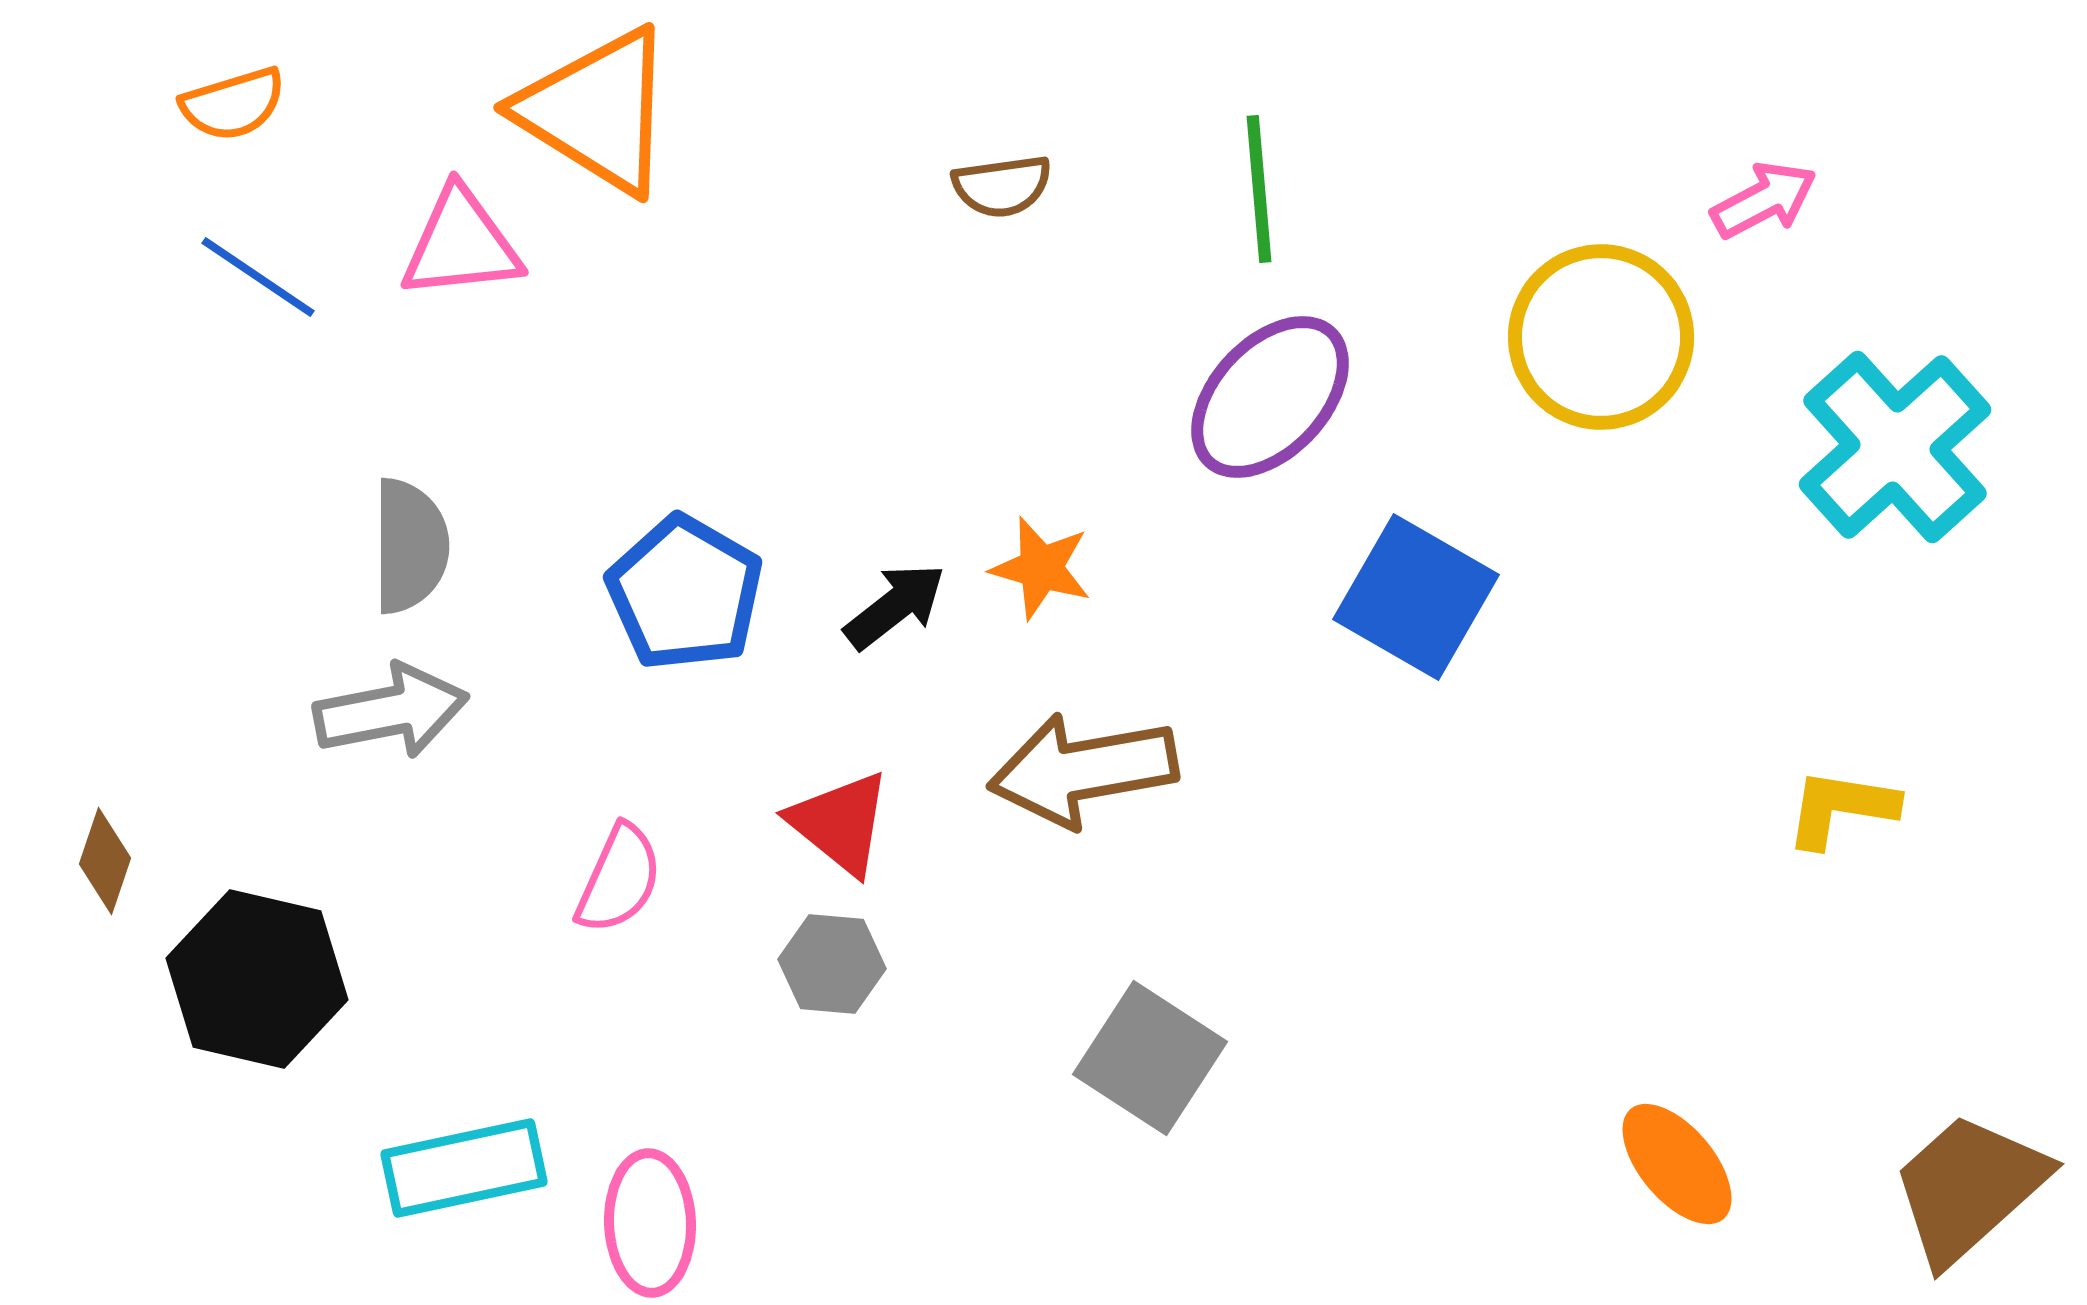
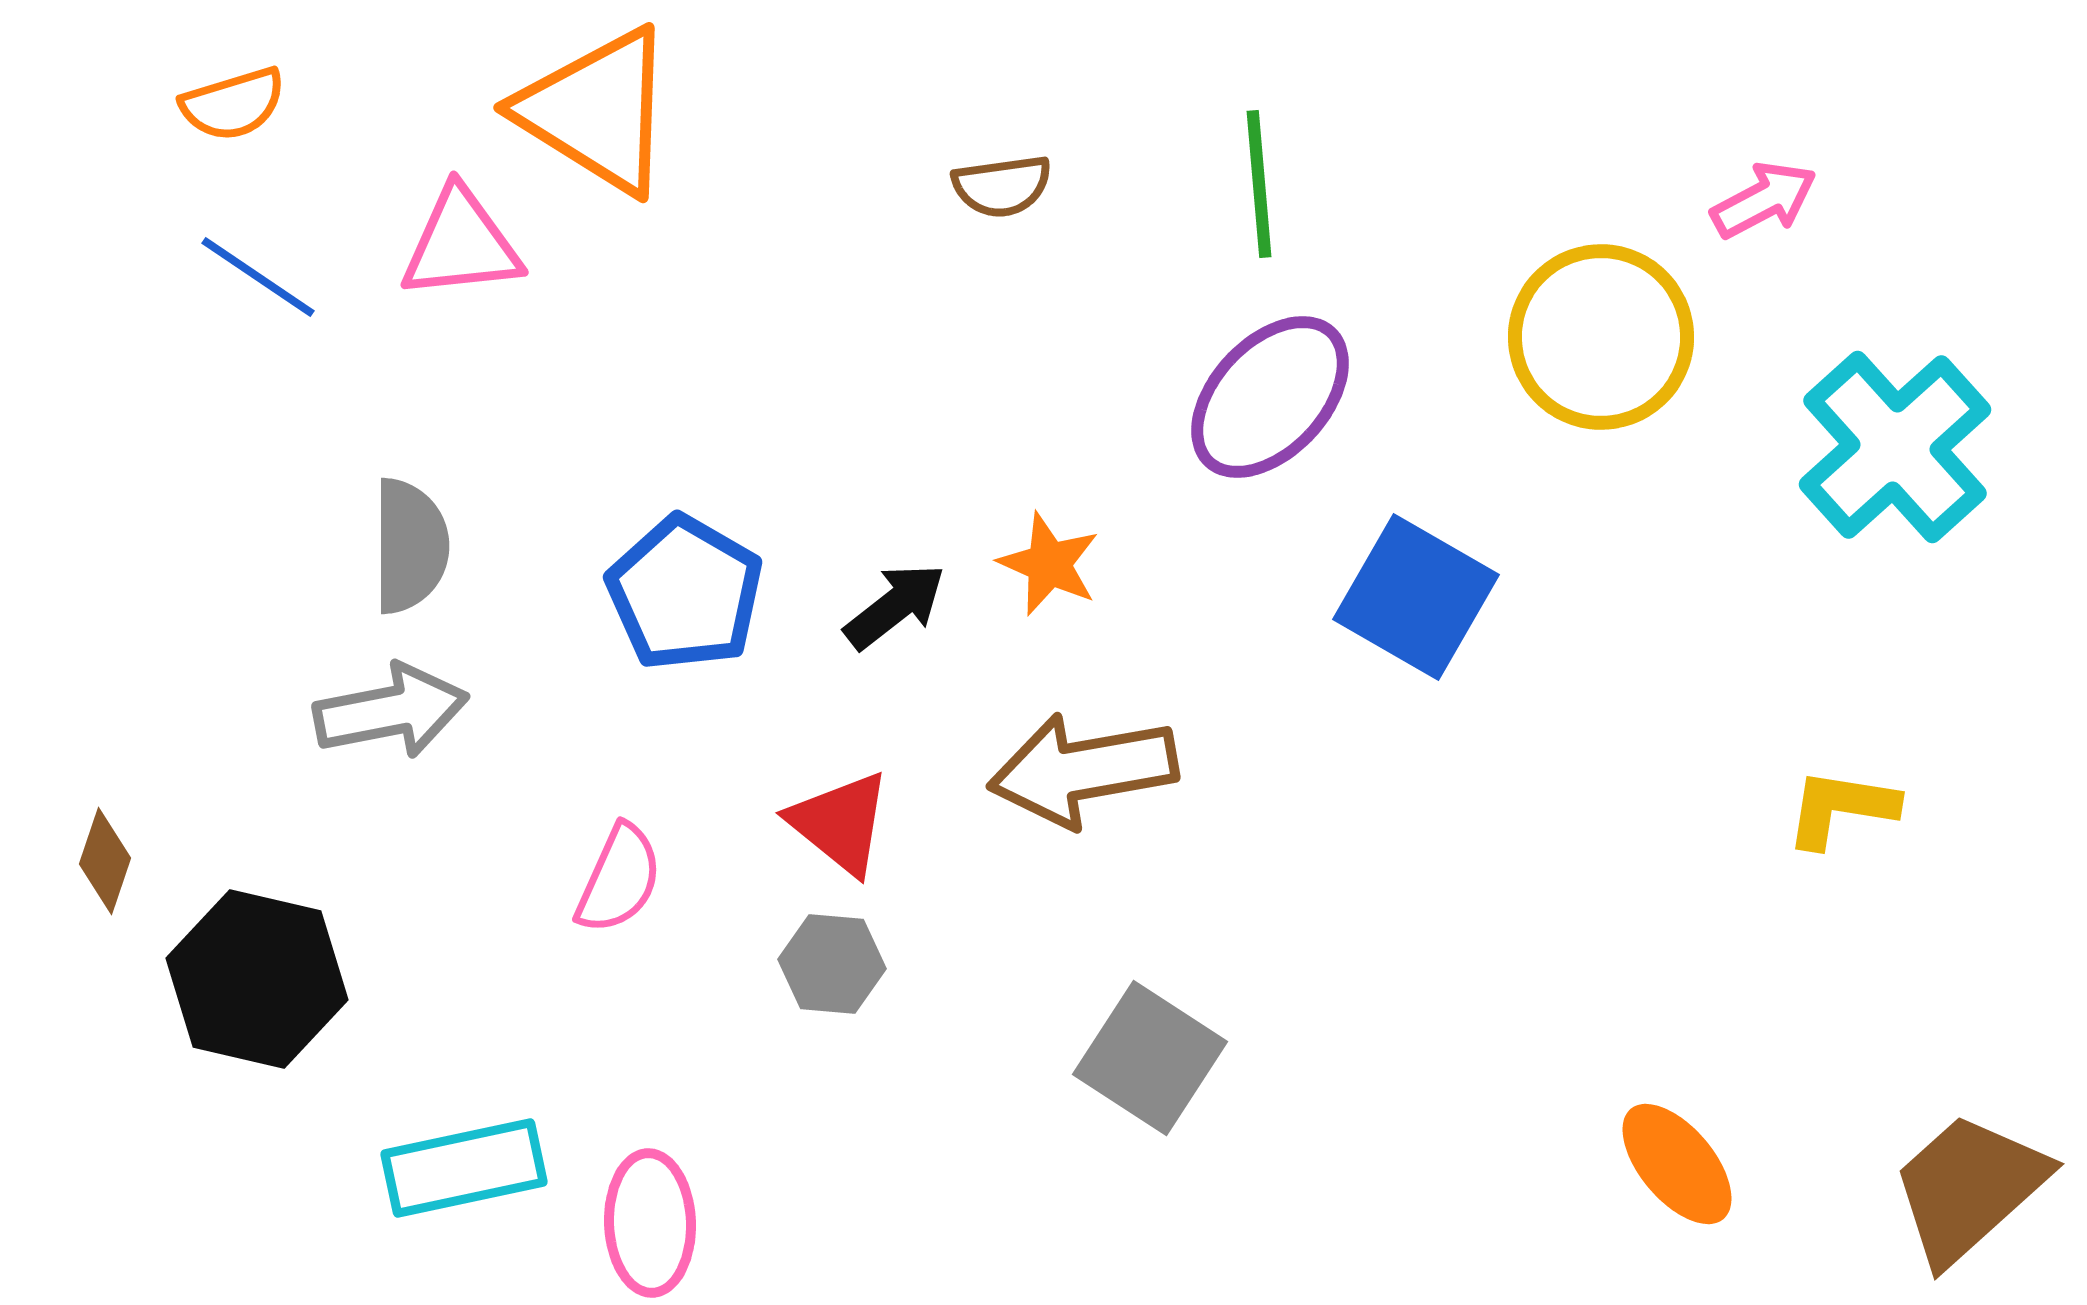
green line: moved 5 px up
orange star: moved 8 px right, 4 px up; rotated 8 degrees clockwise
